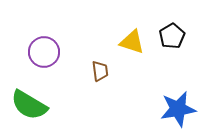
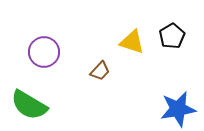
brown trapezoid: rotated 50 degrees clockwise
